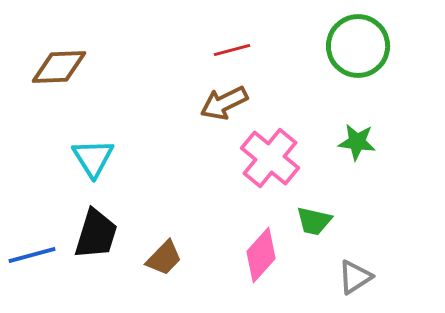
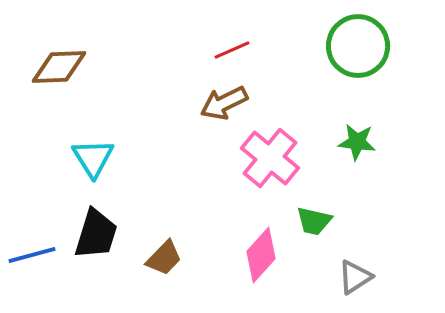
red line: rotated 9 degrees counterclockwise
